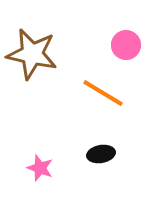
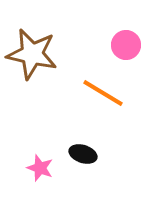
black ellipse: moved 18 px left; rotated 28 degrees clockwise
